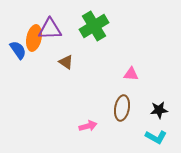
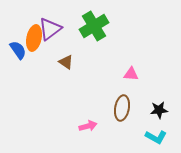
purple triangle: rotated 35 degrees counterclockwise
